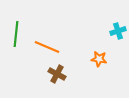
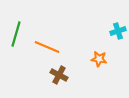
green line: rotated 10 degrees clockwise
brown cross: moved 2 px right, 1 px down
